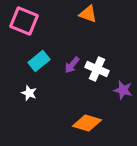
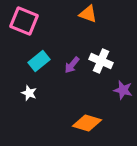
white cross: moved 4 px right, 8 px up
